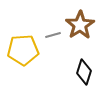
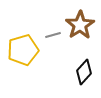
yellow pentagon: rotated 12 degrees counterclockwise
black diamond: rotated 25 degrees clockwise
